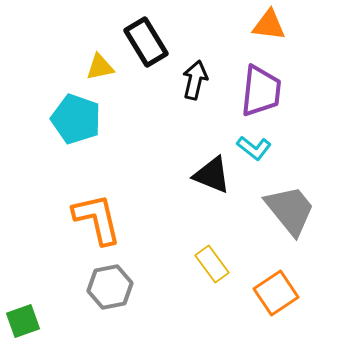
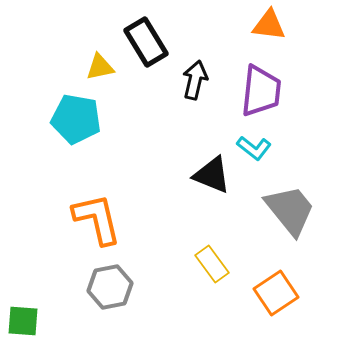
cyan pentagon: rotated 9 degrees counterclockwise
green square: rotated 24 degrees clockwise
